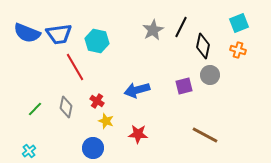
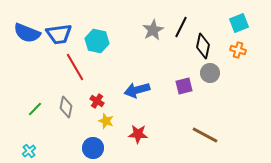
gray circle: moved 2 px up
